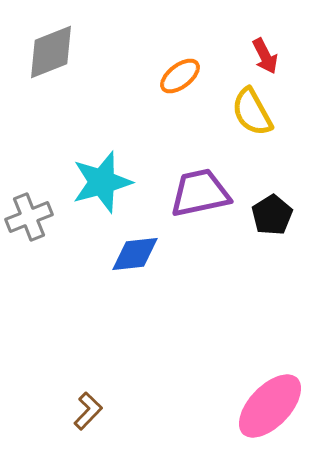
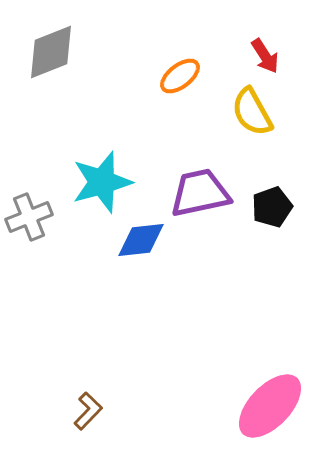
red arrow: rotated 6 degrees counterclockwise
black pentagon: moved 8 px up; rotated 12 degrees clockwise
blue diamond: moved 6 px right, 14 px up
